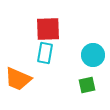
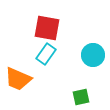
red square: moved 1 px left, 1 px up; rotated 12 degrees clockwise
cyan rectangle: moved 1 px right, 1 px down; rotated 25 degrees clockwise
green square: moved 6 px left, 12 px down
